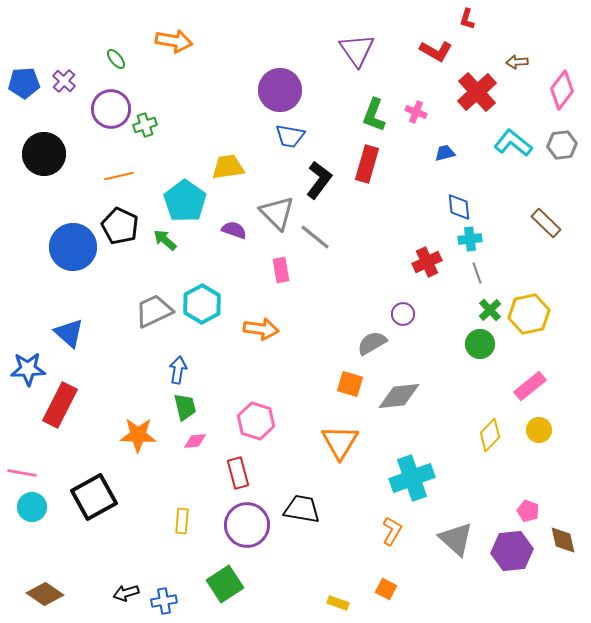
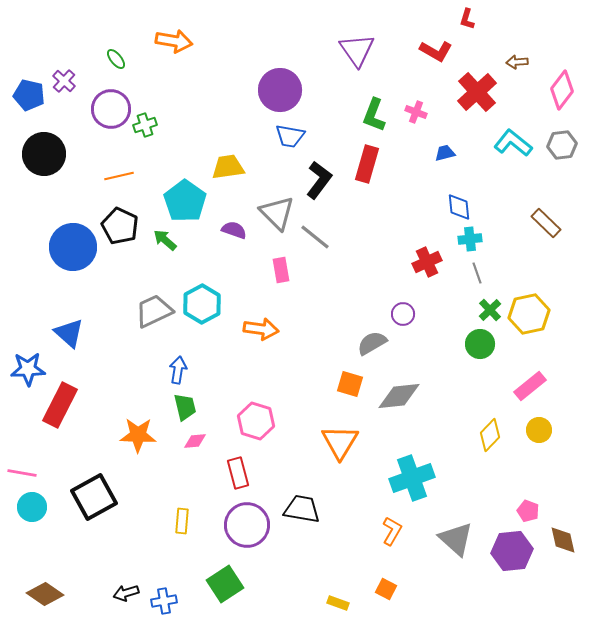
blue pentagon at (24, 83): moved 5 px right, 12 px down; rotated 16 degrees clockwise
